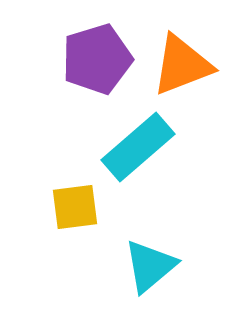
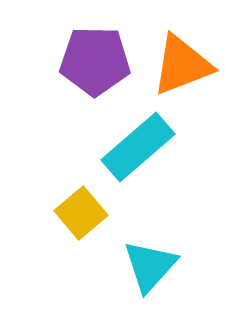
purple pentagon: moved 2 px left, 2 px down; rotated 18 degrees clockwise
yellow square: moved 6 px right, 6 px down; rotated 33 degrees counterclockwise
cyan triangle: rotated 8 degrees counterclockwise
